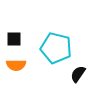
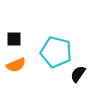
cyan pentagon: moved 4 px down
orange semicircle: rotated 24 degrees counterclockwise
